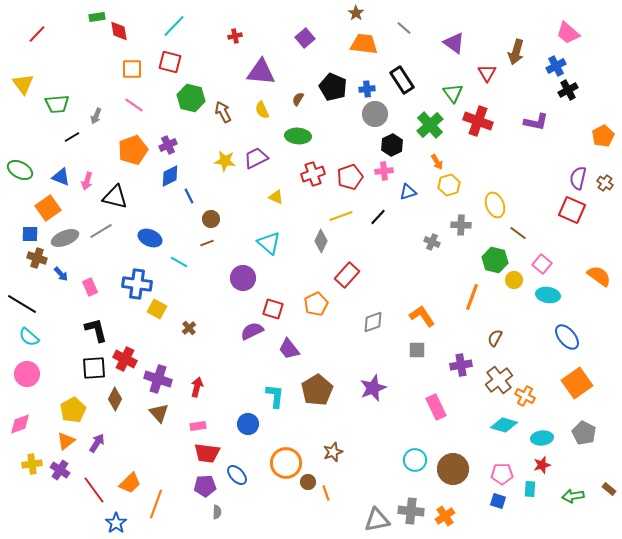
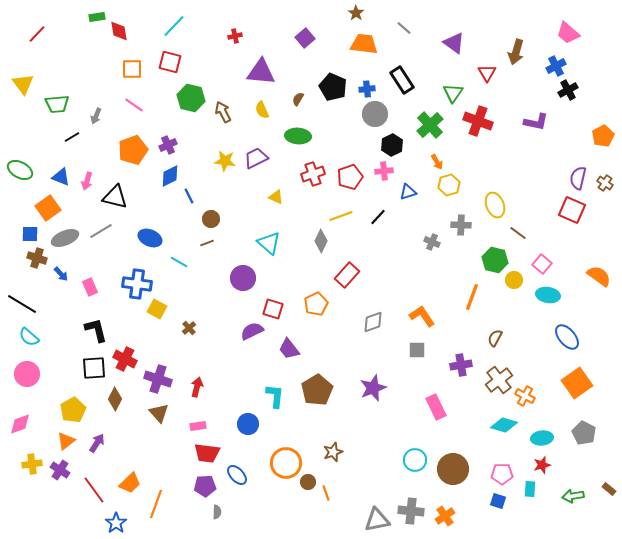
green triangle at (453, 93): rotated 10 degrees clockwise
